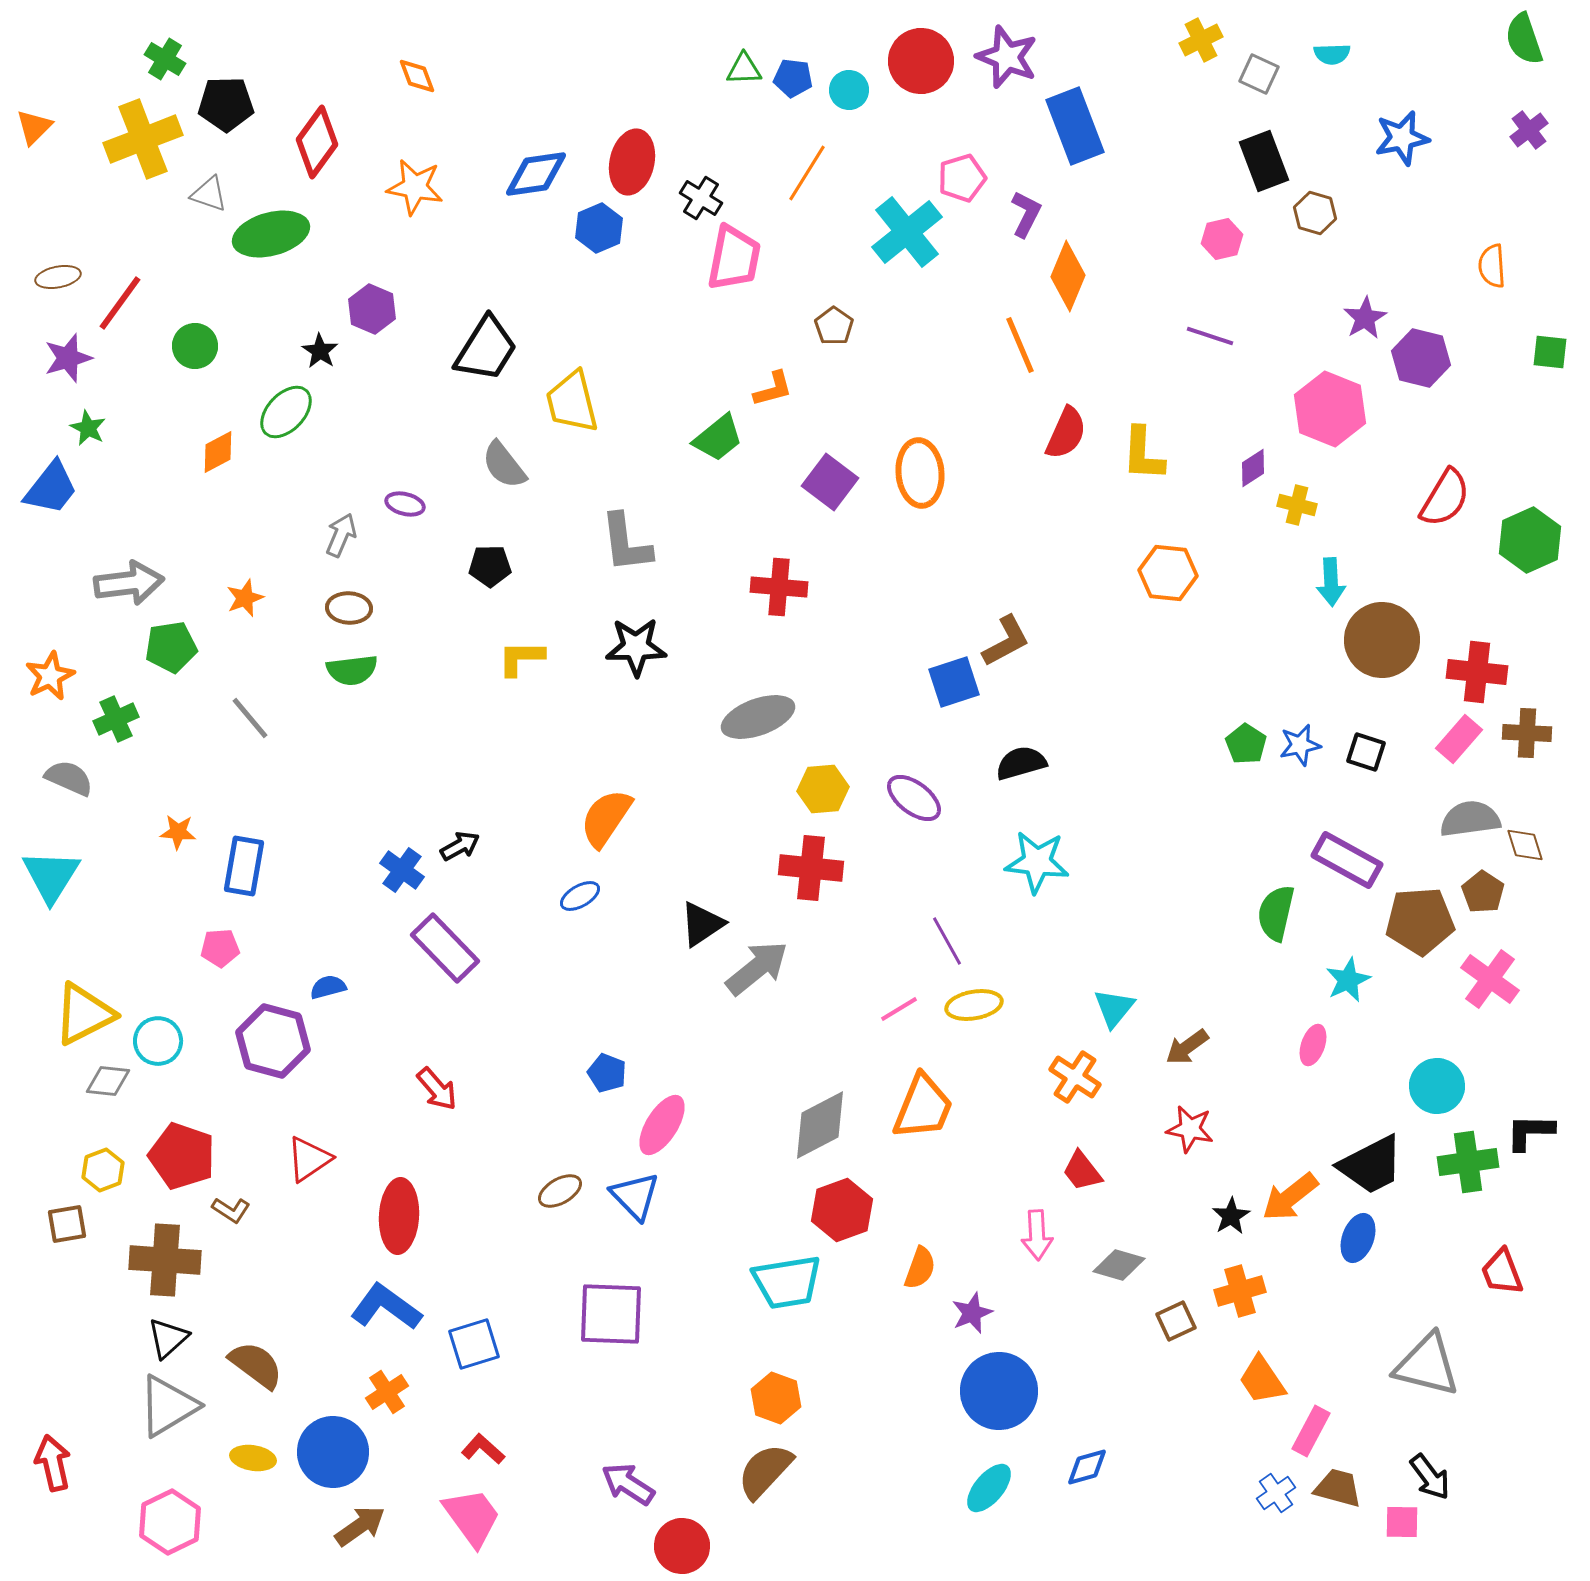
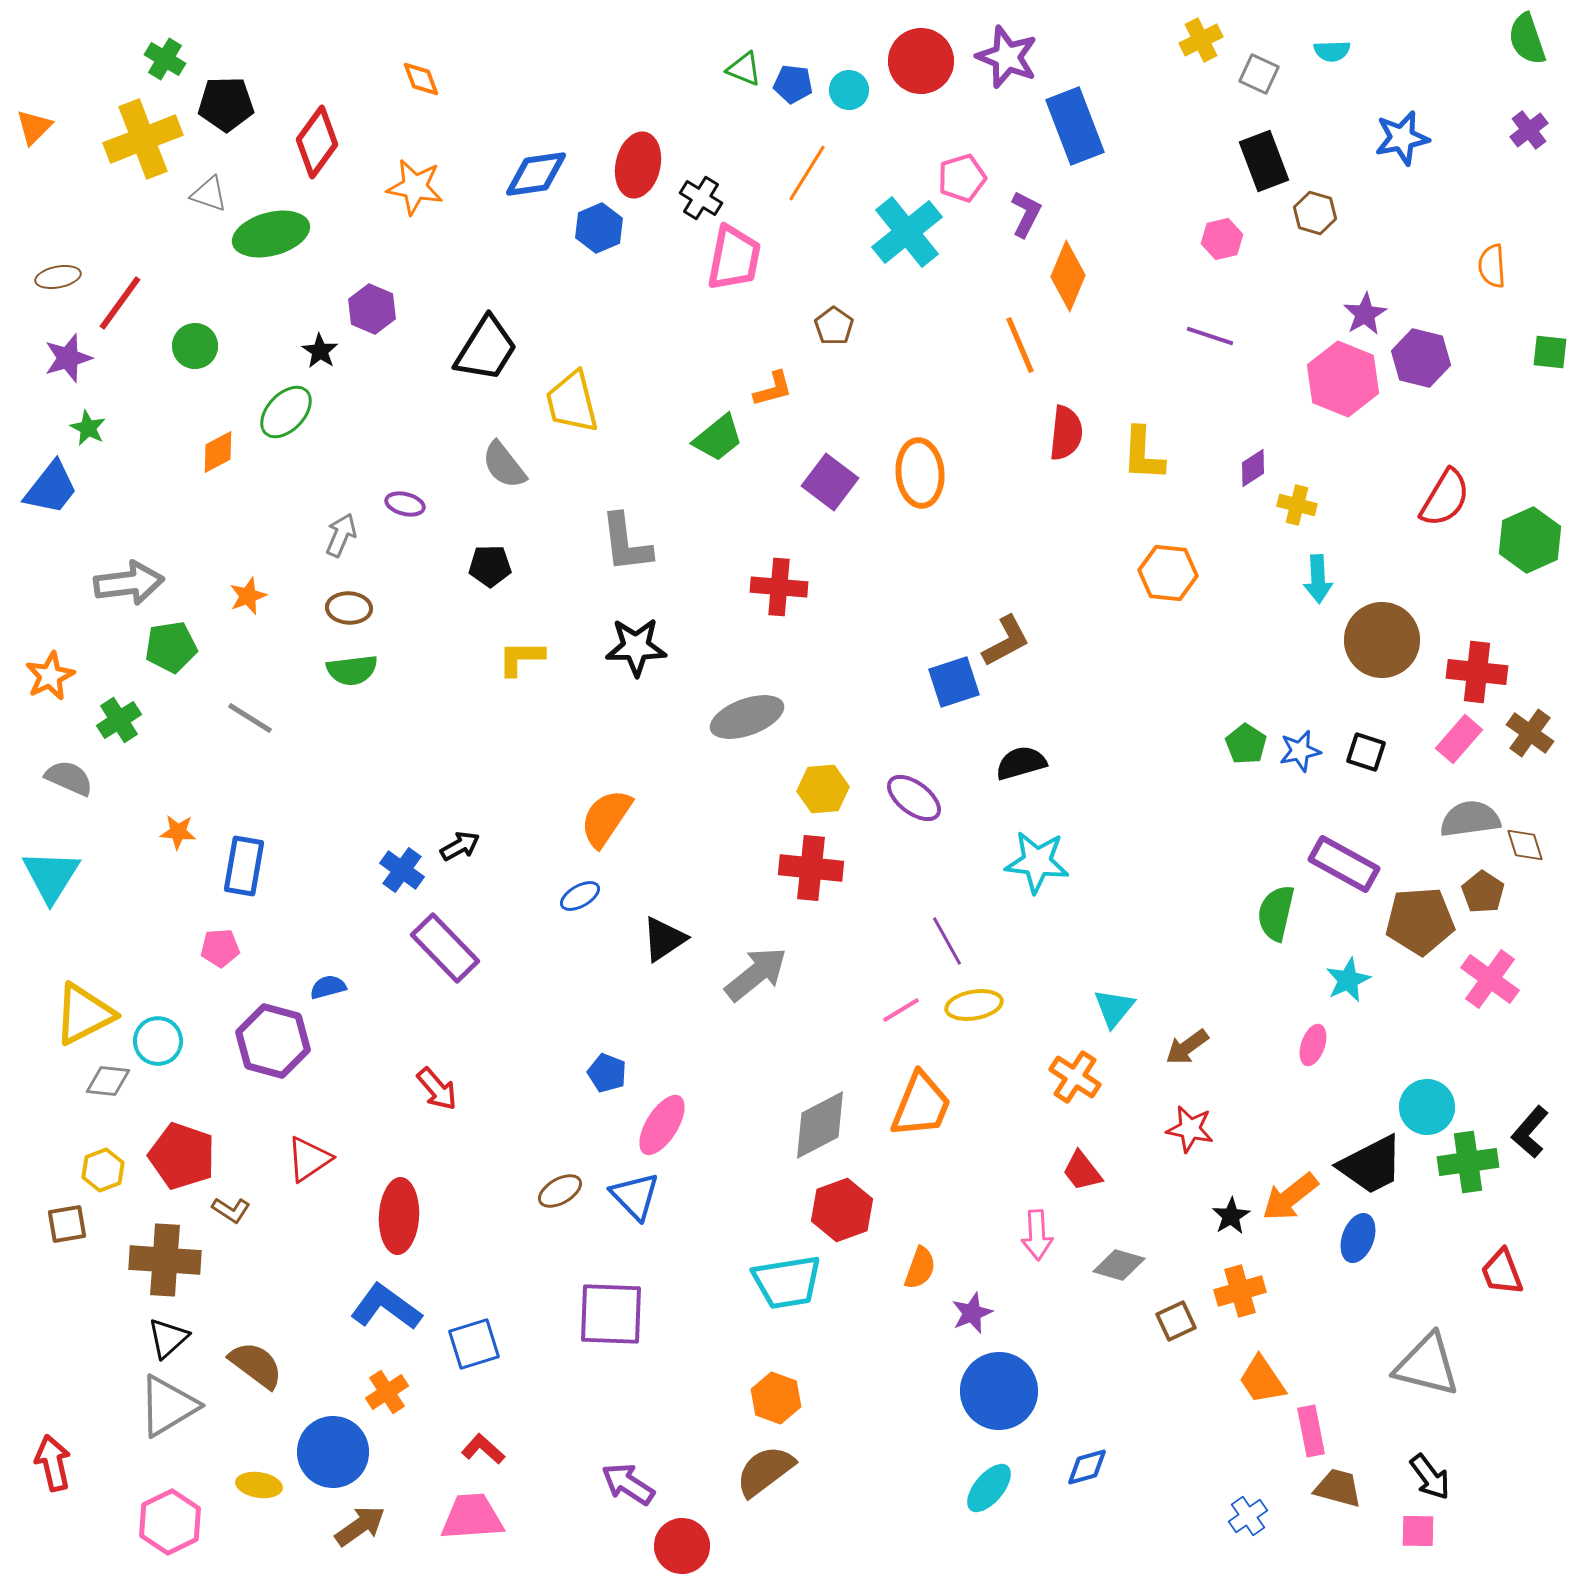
green semicircle at (1524, 39): moved 3 px right
cyan semicircle at (1332, 54): moved 3 px up
green triangle at (744, 69): rotated 24 degrees clockwise
orange diamond at (417, 76): moved 4 px right, 3 px down
blue pentagon at (793, 78): moved 6 px down
red ellipse at (632, 162): moved 6 px right, 3 px down
purple star at (1365, 318): moved 4 px up
pink hexagon at (1330, 409): moved 13 px right, 30 px up
red semicircle at (1066, 433): rotated 18 degrees counterclockwise
cyan arrow at (1331, 582): moved 13 px left, 3 px up
orange star at (245, 598): moved 3 px right, 2 px up
gray ellipse at (758, 717): moved 11 px left
gray line at (250, 718): rotated 18 degrees counterclockwise
green cross at (116, 719): moved 3 px right, 1 px down; rotated 9 degrees counterclockwise
brown cross at (1527, 733): moved 3 px right; rotated 33 degrees clockwise
blue star at (1300, 745): moved 6 px down
purple rectangle at (1347, 860): moved 3 px left, 4 px down
black triangle at (702, 924): moved 38 px left, 15 px down
gray arrow at (757, 968): moved 1 px left, 6 px down
pink line at (899, 1009): moved 2 px right, 1 px down
cyan circle at (1437, 1086): moved 10 px left, 21 px down
orange trapezoid at (923, 1107): moved 2 px left, 2 px up
black L-shape at (1530, 1132): rotated 50 degrees counterclockwise
pink rectangle at (1311, 1431): rotated 39 degrees counterclockwise
yellow ellipse at (253, 1458): moved 6 px right, 27 px down
brown semicircle at (765, 1471): rotated 10 degrees clockwise
blue cross at (1276, 1493): moved 28 px left, 23 px down
pink trapezoid at (472, 1517): rotated 58 degrees counterclockwise
pink square at (1402, 1522): moved 16 px right, 9 px down
